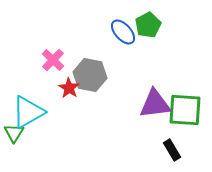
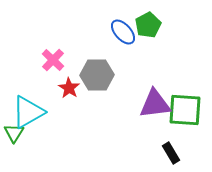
gray hexagon: moved 7 px right; rotated 12 degrees counterclockwise
black rectangle: moved 1 px left, 3 px down
